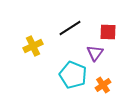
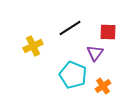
orange cross: moved 1 px down
